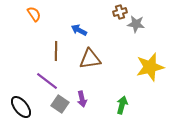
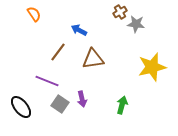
brown cross: rotated 16 degrees counterclockwise
brown line: moved 2 px right, 1 px down; rotated 36 degrees clockwise
brown triangle: moved 3 px right
yellow star: moved 2 px right
purple line: rotated 15 degrees counterclockwise
